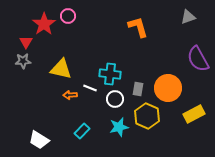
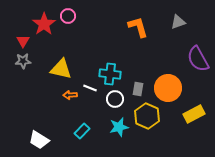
gray triangle: moved 10 px left, 5 px down
red triangle: moved 3 px left, 1 px up
